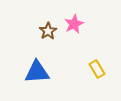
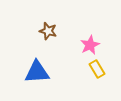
pink star: moved 16 px right, 21 px down
brown star: rotated 24 degrees counterclockwise
